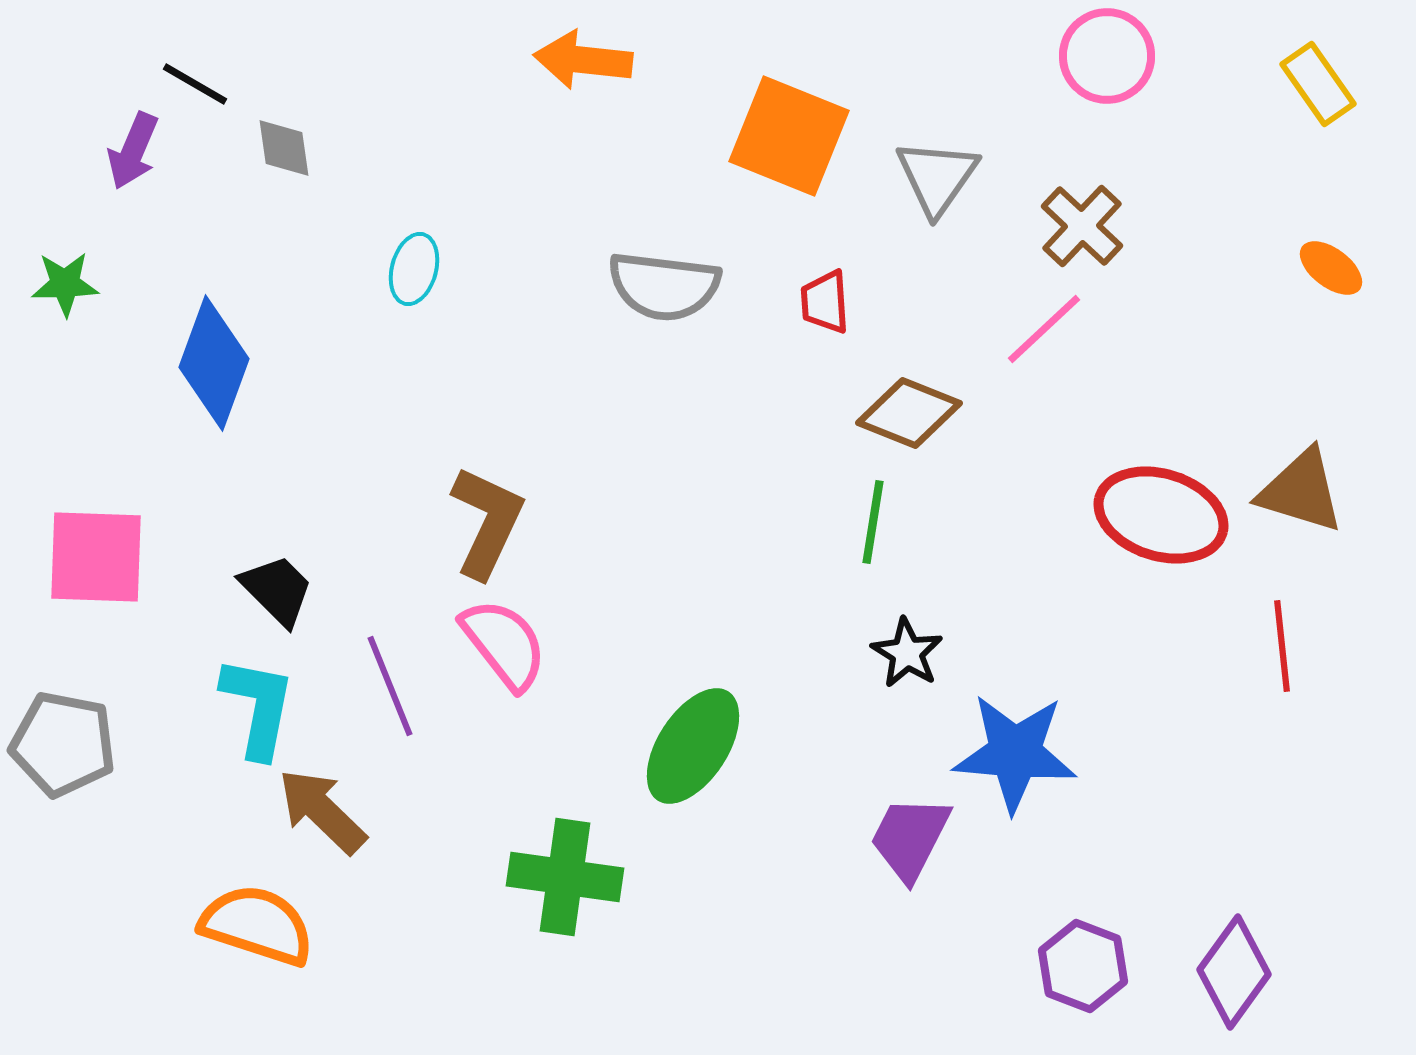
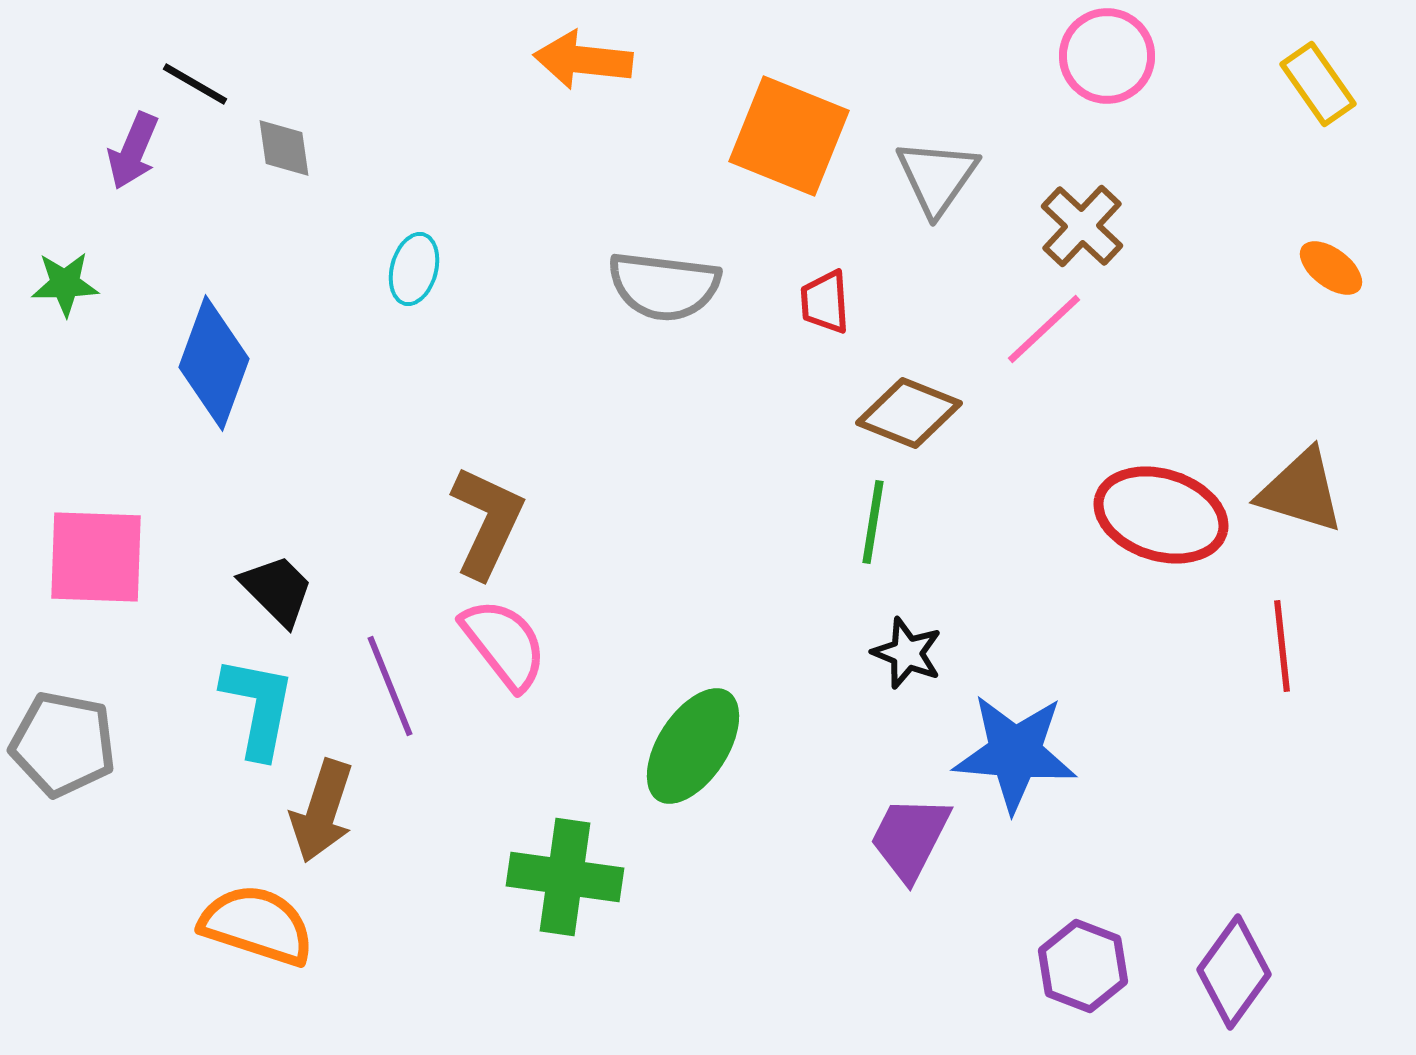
black star: rotated 10 degrees counterclockwise
brown arrow: rotated 116 degrees counterclockwise
